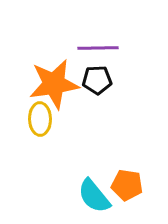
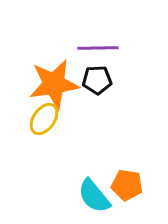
yellow ellipse: moved 4 px right; rotated 36 degrees clockwise
